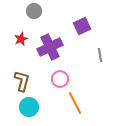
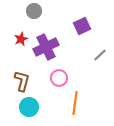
purple cross: moved 4 px left
gray line: rotated 56 degrees clockwise
pink circle: moved 1 px left, 1 px up
orange line: rotated 35 degrees clockwise
